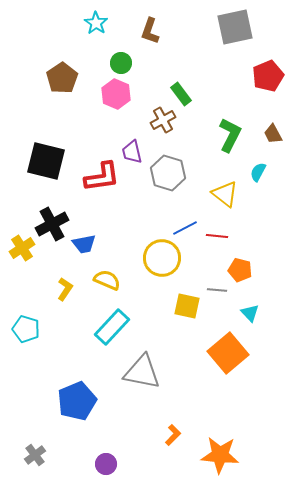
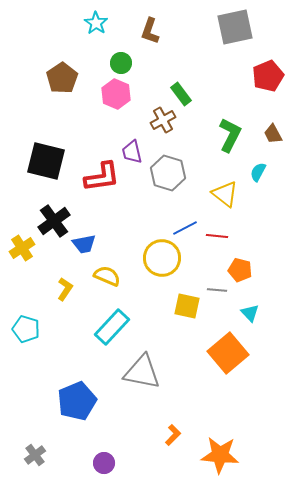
black cross: moved 2 px right, 3 px up; rotated 8 degrees counterclockwise
yellow semicircle: moved 4 px up
purple circle: moved 2 px left, 1 px up
